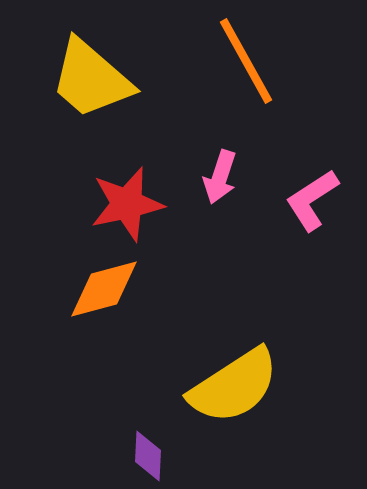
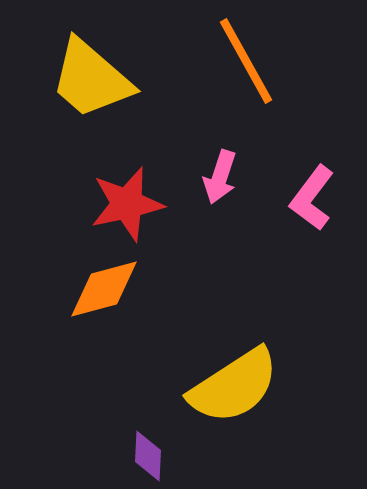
pink L-shape: moved 2 px up; rotated 20 degrees counterclockwise
